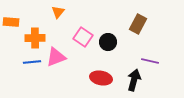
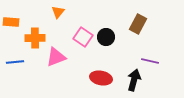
black circle: moved 2 px left, 5 px up
blue line: moved 17 px left
